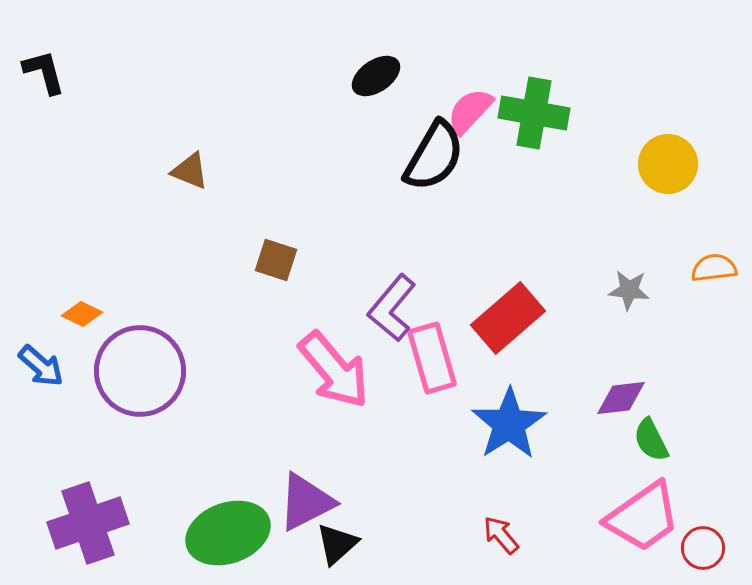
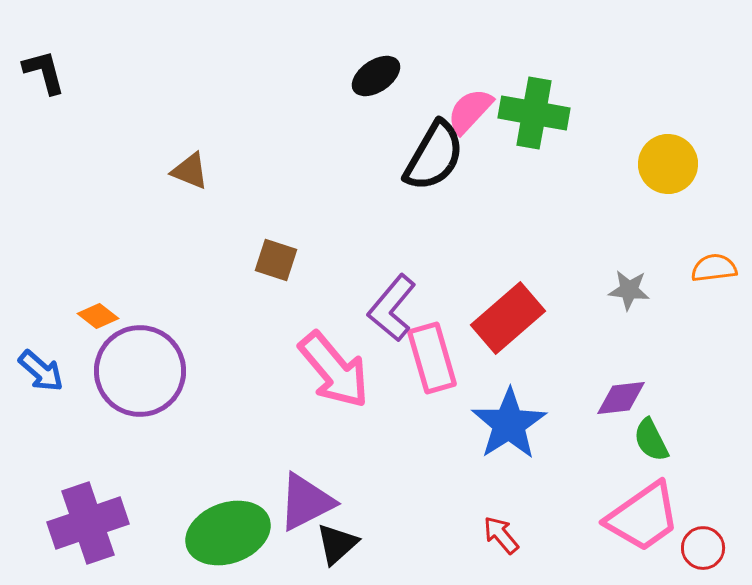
orange diamond: moved 16 px right, 2 px down; rotated 12 degrees clockwise
blue arrow: moved 5 px down
